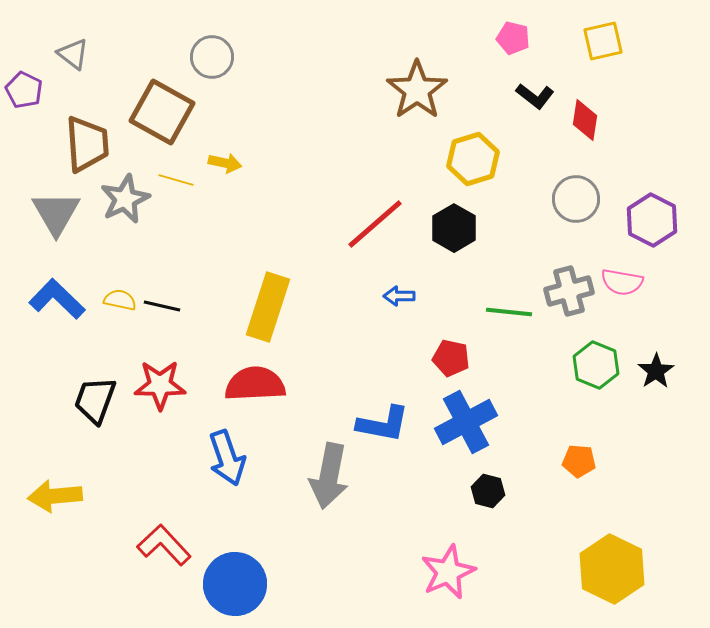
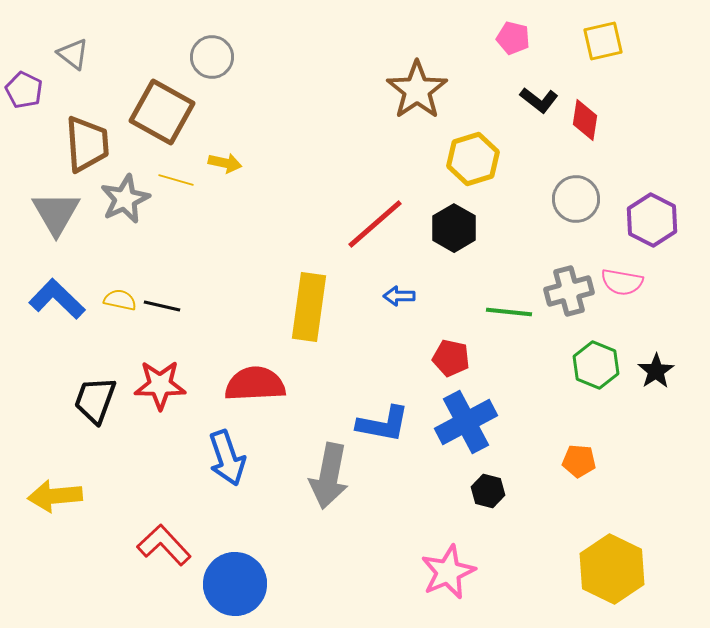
black L-shape at (535, 96): moved 4 px right, 4 px down
yellow rectangle at (268, 307): moved 41 px right; rotated 10 degrees counterclockwise
